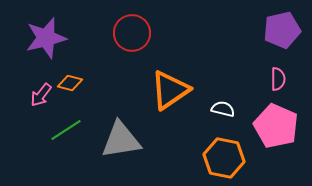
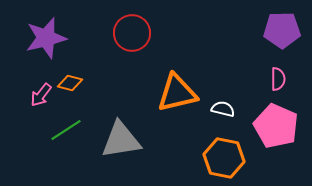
purple pentagon: rotated 12 degrees clockwise
orange triangle: moved 7 px right, 3 px down; rotated 21 degrees clockwise
